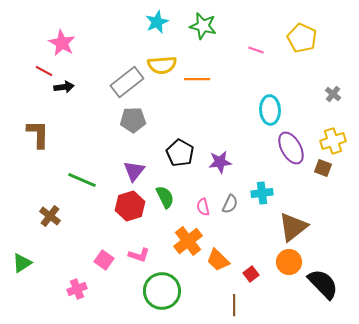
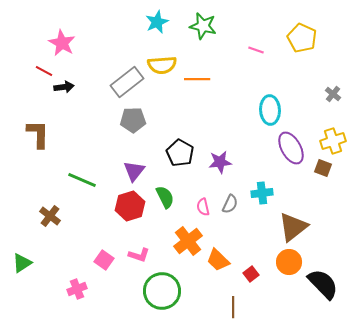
brown line: moved 1 px left, 2 px down
